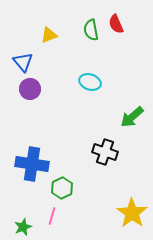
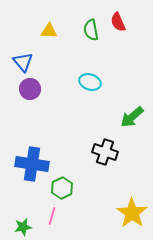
red semicircle: moved 2 px right, 2 px up
yellow triangle: moved 4 px up; rotated 24 degrees clockwise
green star: rotated 12 degrees clockwise
